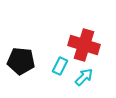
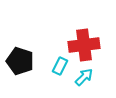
red cross: rotated 24 degrees counterclockwise
black pentagon: moved 1 px left; rotated 12 degrees clockwise
